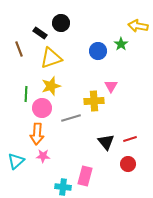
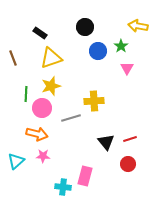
black circle: moved 24 px right, 4 px down
green star: moved 2 px down
brown line: moved 6 px left, 9 px down
pink triangle: moved 16 px right, 18 px up
orange arrow: rotated 80 degrees counterclockwise
